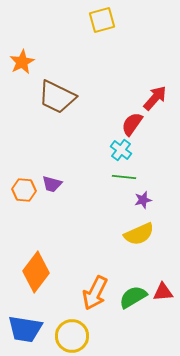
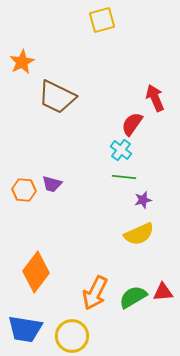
red arrow: rotated 64 degrees counterclockwise
